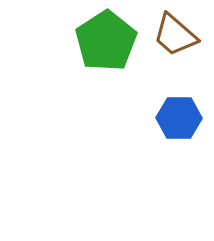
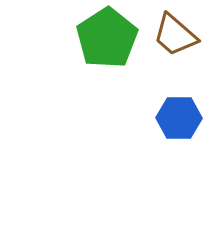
green pentagon: moved 1 px right, 3 px up
